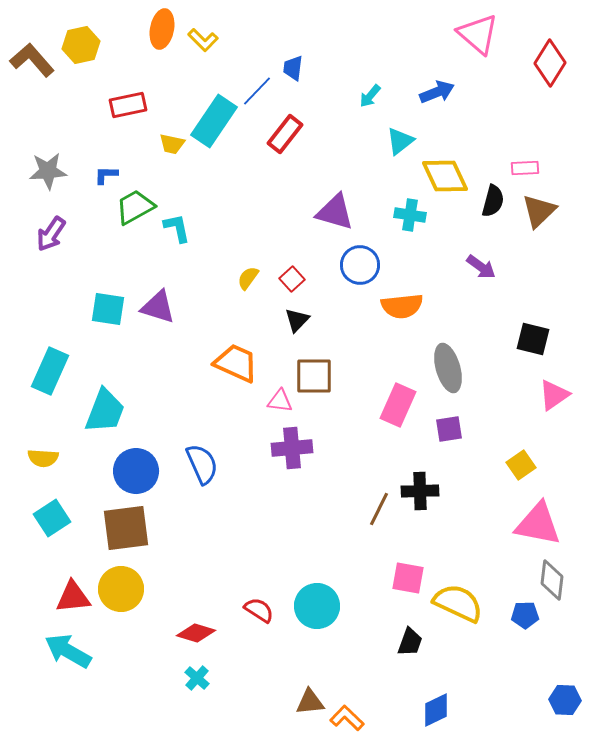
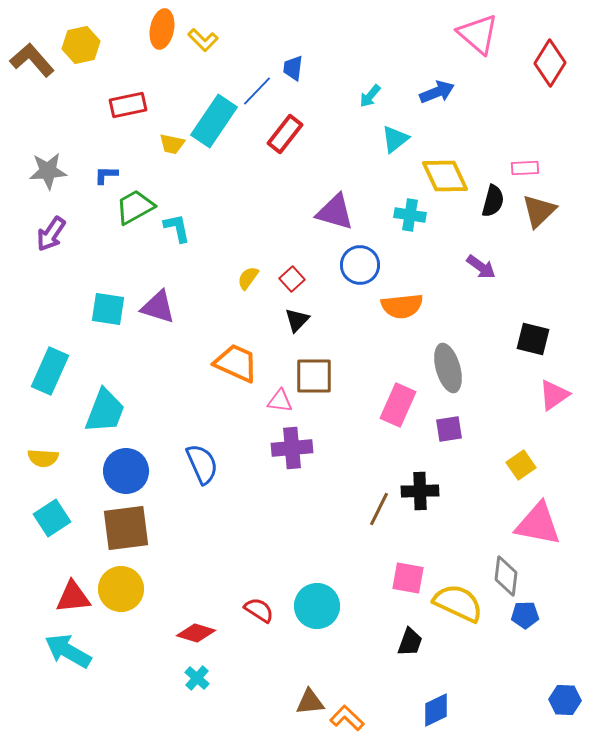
cyan triangle at (400, 141): moved 5 px left, 2 px up
blue circle at (136, 471): moved 10 px left
gray diamond at (552, 580): moved 46 px left, 4 px up
